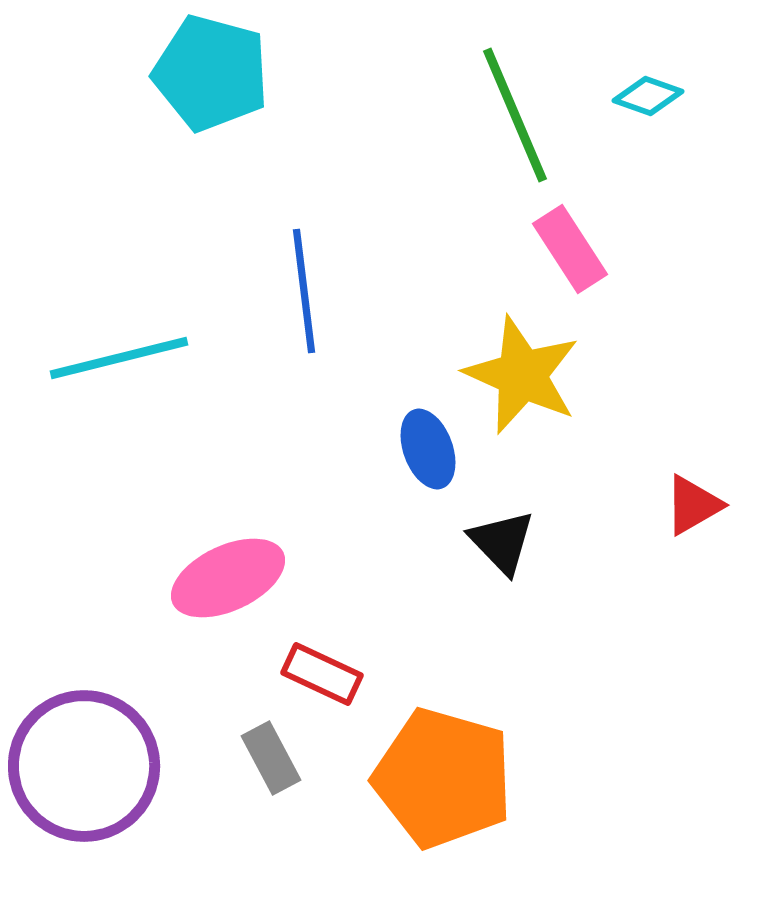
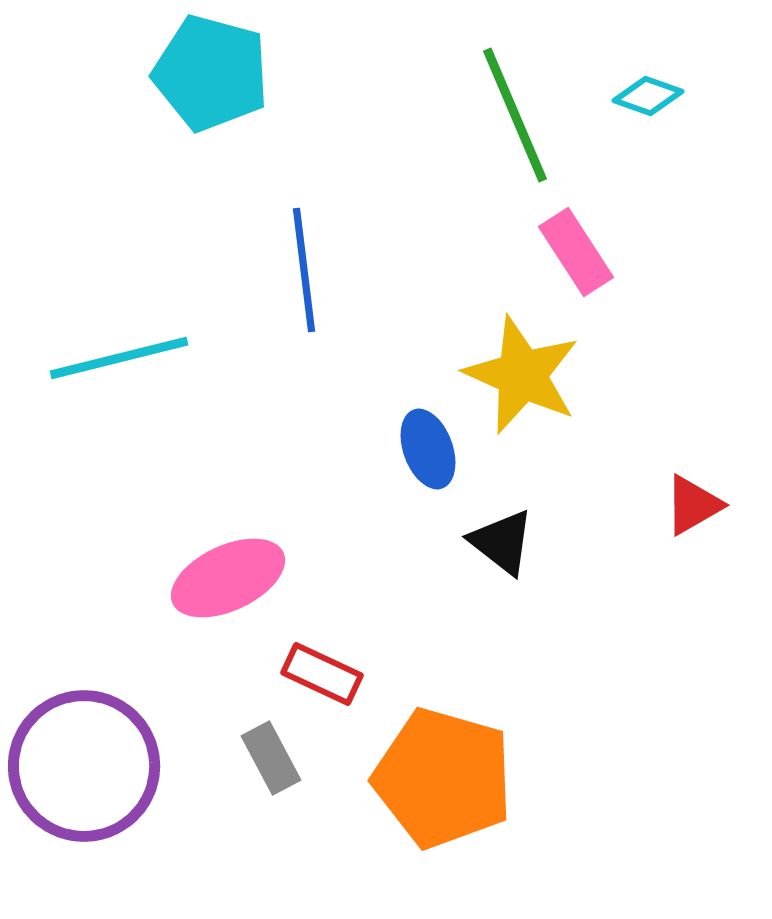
pink rectangle: moved 6 px right, 3 px down
blue line: moved 21 px up
black triangle: rotated 8 degrees counterclockwise
